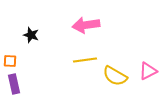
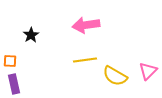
black star: rotated 21 degrees clockwise
pink triangle: rotated 18 degrees counterclockwise
